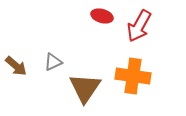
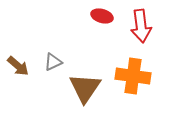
red arrow: moved 2 px right; rotated 36 degrees counterclockwise
brown arrow: moved 2 px right
